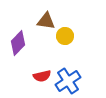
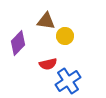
red semicircle: moved 6 px right, 12 px up
